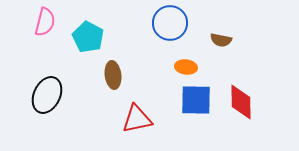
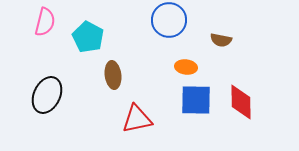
blue circle: moved 1 px left, 3 px up
